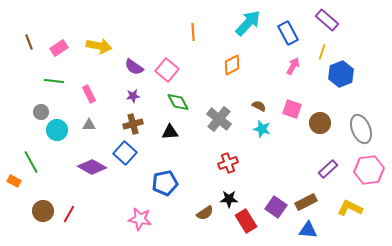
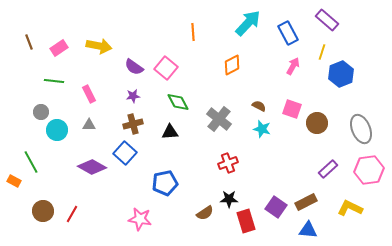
pink square at (167, 70): moved 1 px left, 2 px up
brown circle at (320, 123): moved 3 px left
red line at (69, 214): moved 3 px right
red rectangle at (246, 221): rotated 15 degrees clockwise
